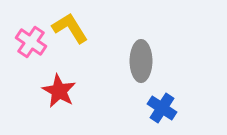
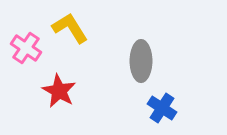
pink cross: moved 5 px left, 6 px down
